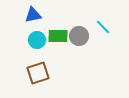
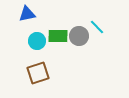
blue triangle: moved 6 px left, 1 px up
cyan line: moved 6 px left
cyan circle: moved 1 px down
